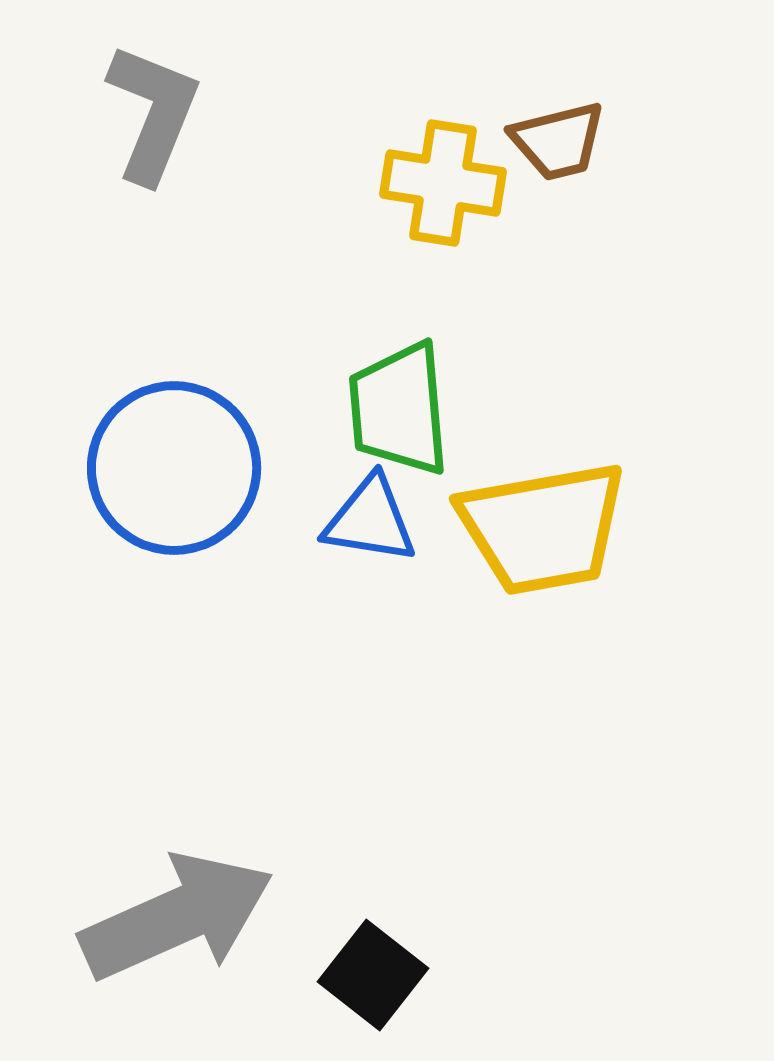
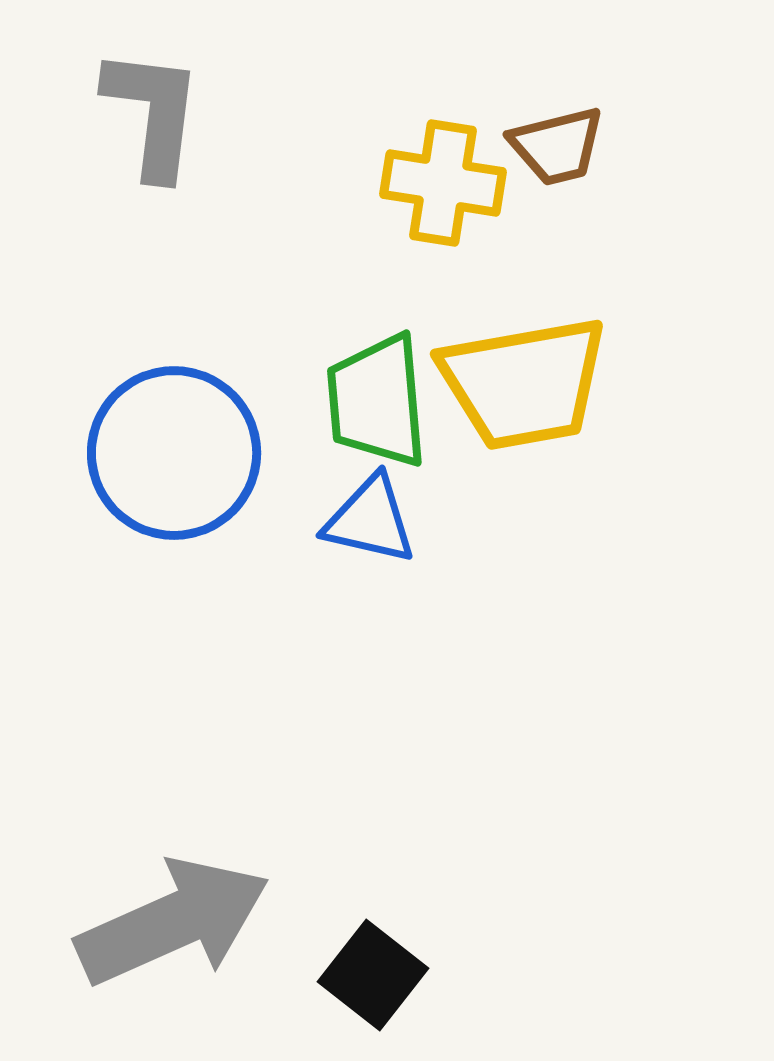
gray L-shape: rotated 15 degrees counterclockwise
brown trapezoid: moved 1 px left, 5 px down
green trapezoid: moved 22 px left, 8 px up
blue circle: moved 15 px up
blue triangle: rotated 4 degrees clockwise
yellow trapezoid: moved 19 px left, 145 px up
gray arrow: moved 4 px left, 5 px down
